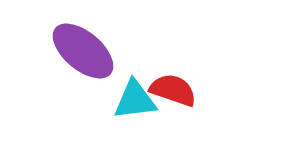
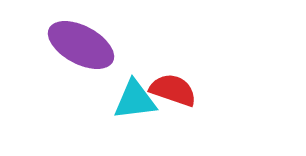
purple ellipse: moved 2 px left, 6 px up; rotated 12 degrees counterclockwise
